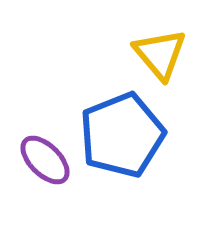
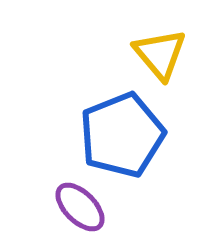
purple ellipse: moved 35 px right, 47 px down
